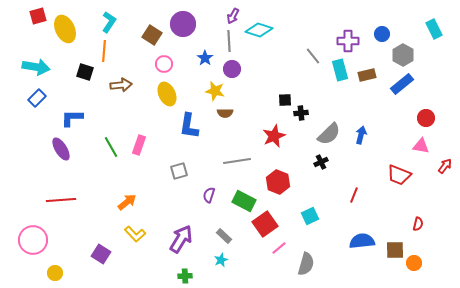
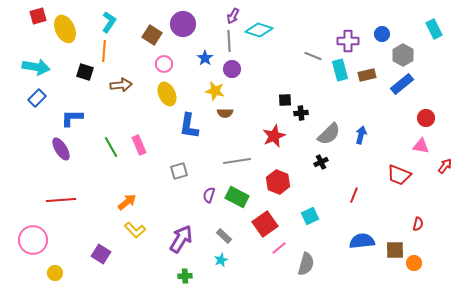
gray line at (313, 56): rotated 30 degrees counterclockwise
pink rectangle at (139, 145): rotated 42 degrees counterclockwise
green rectangle at (244, 201): moved 7 px left, 4 px up
yellow L-shape at (135, 234): moved 4 px up
